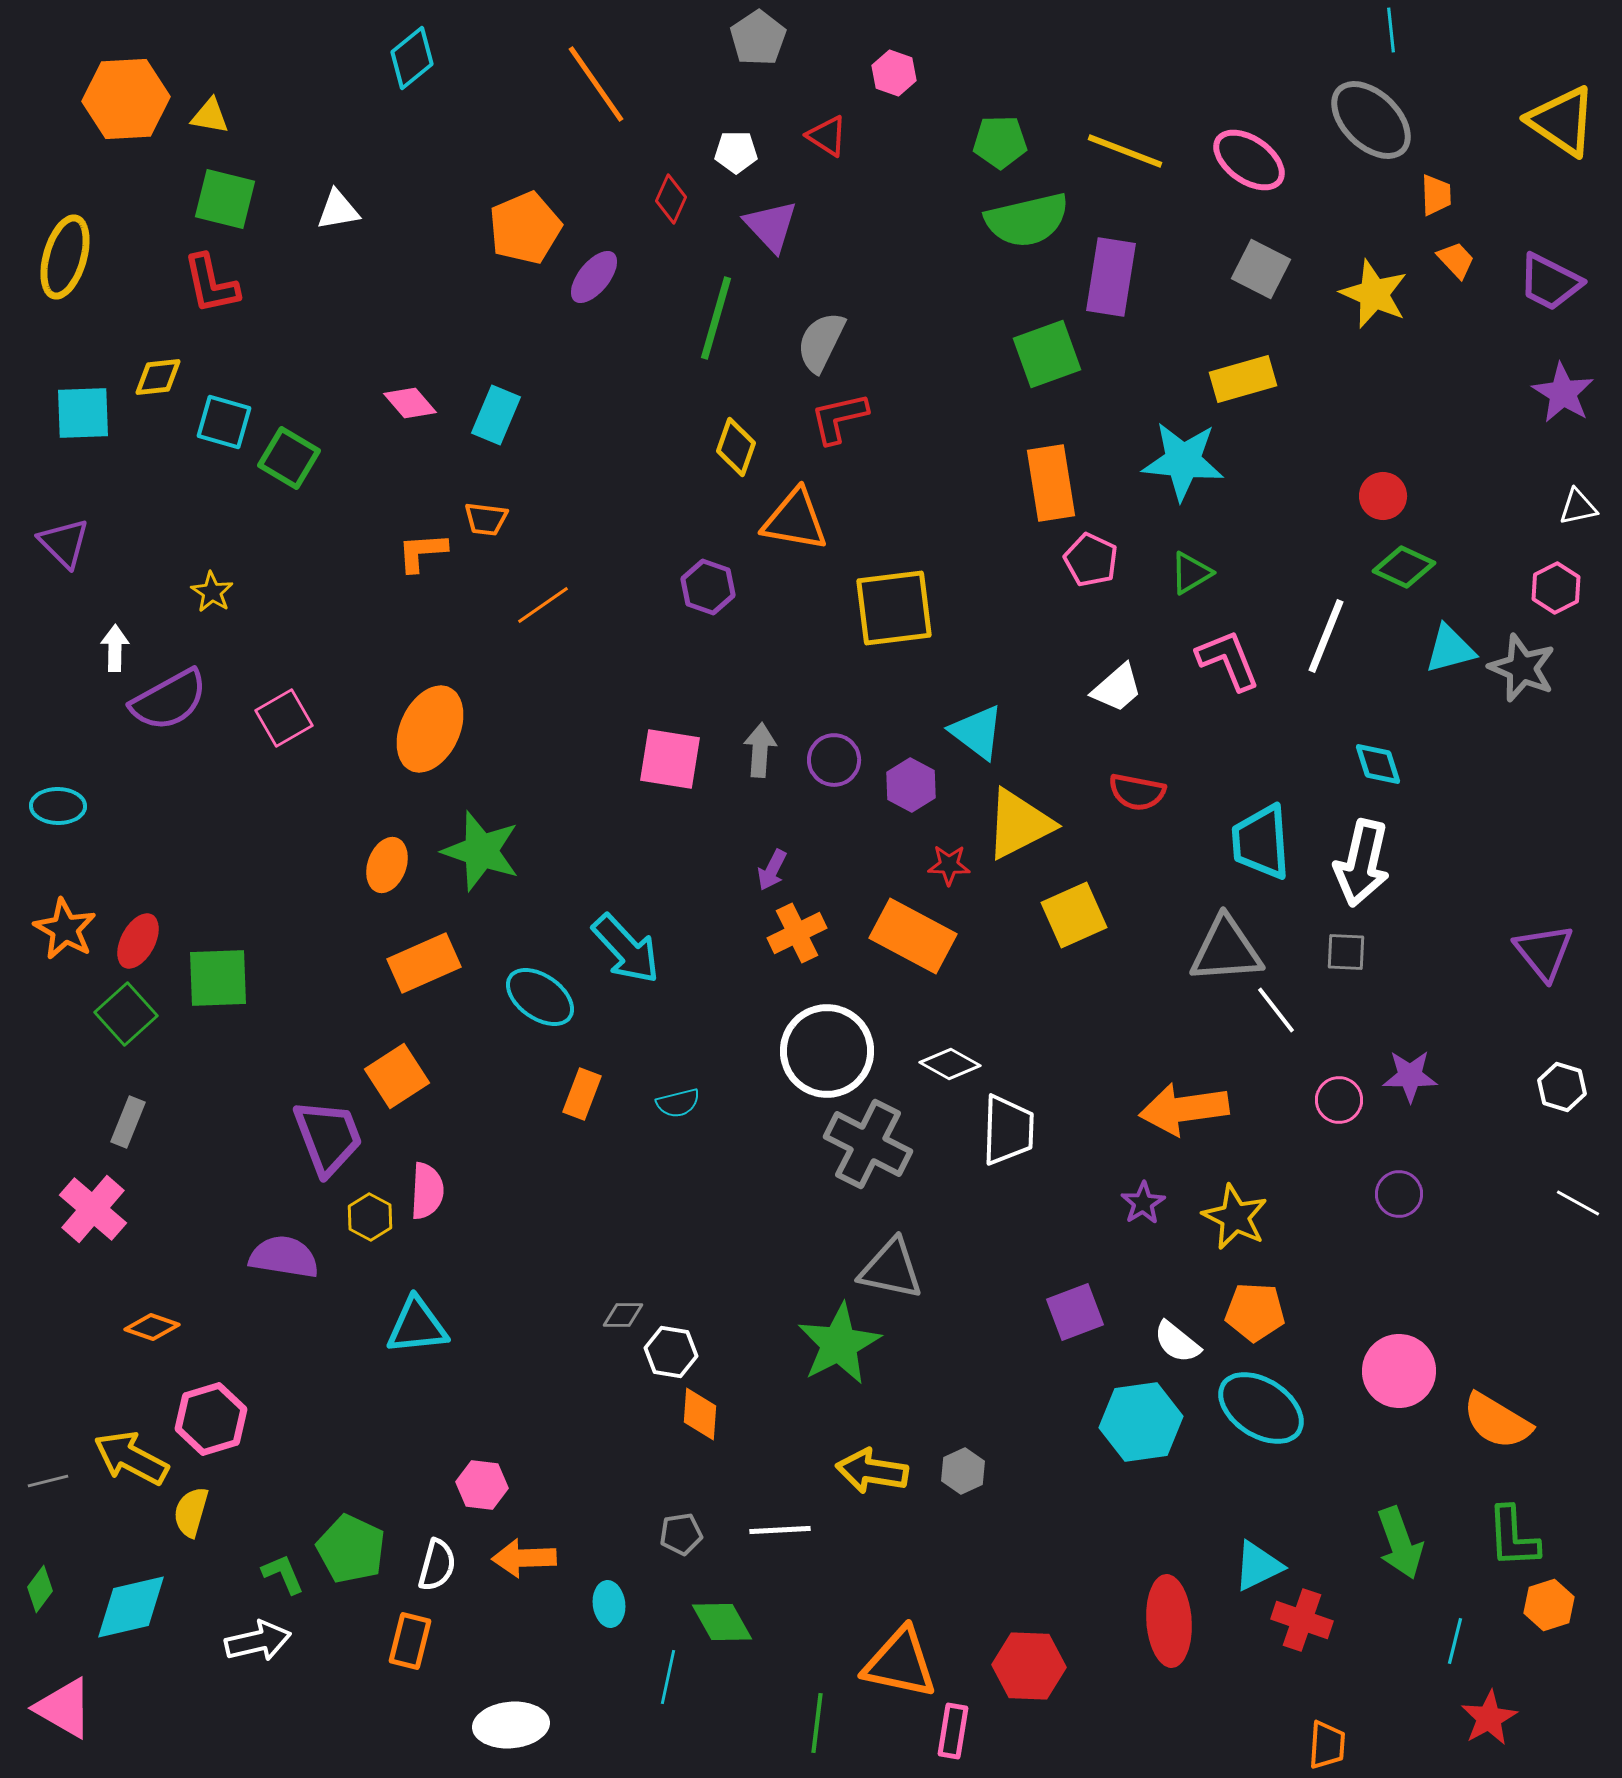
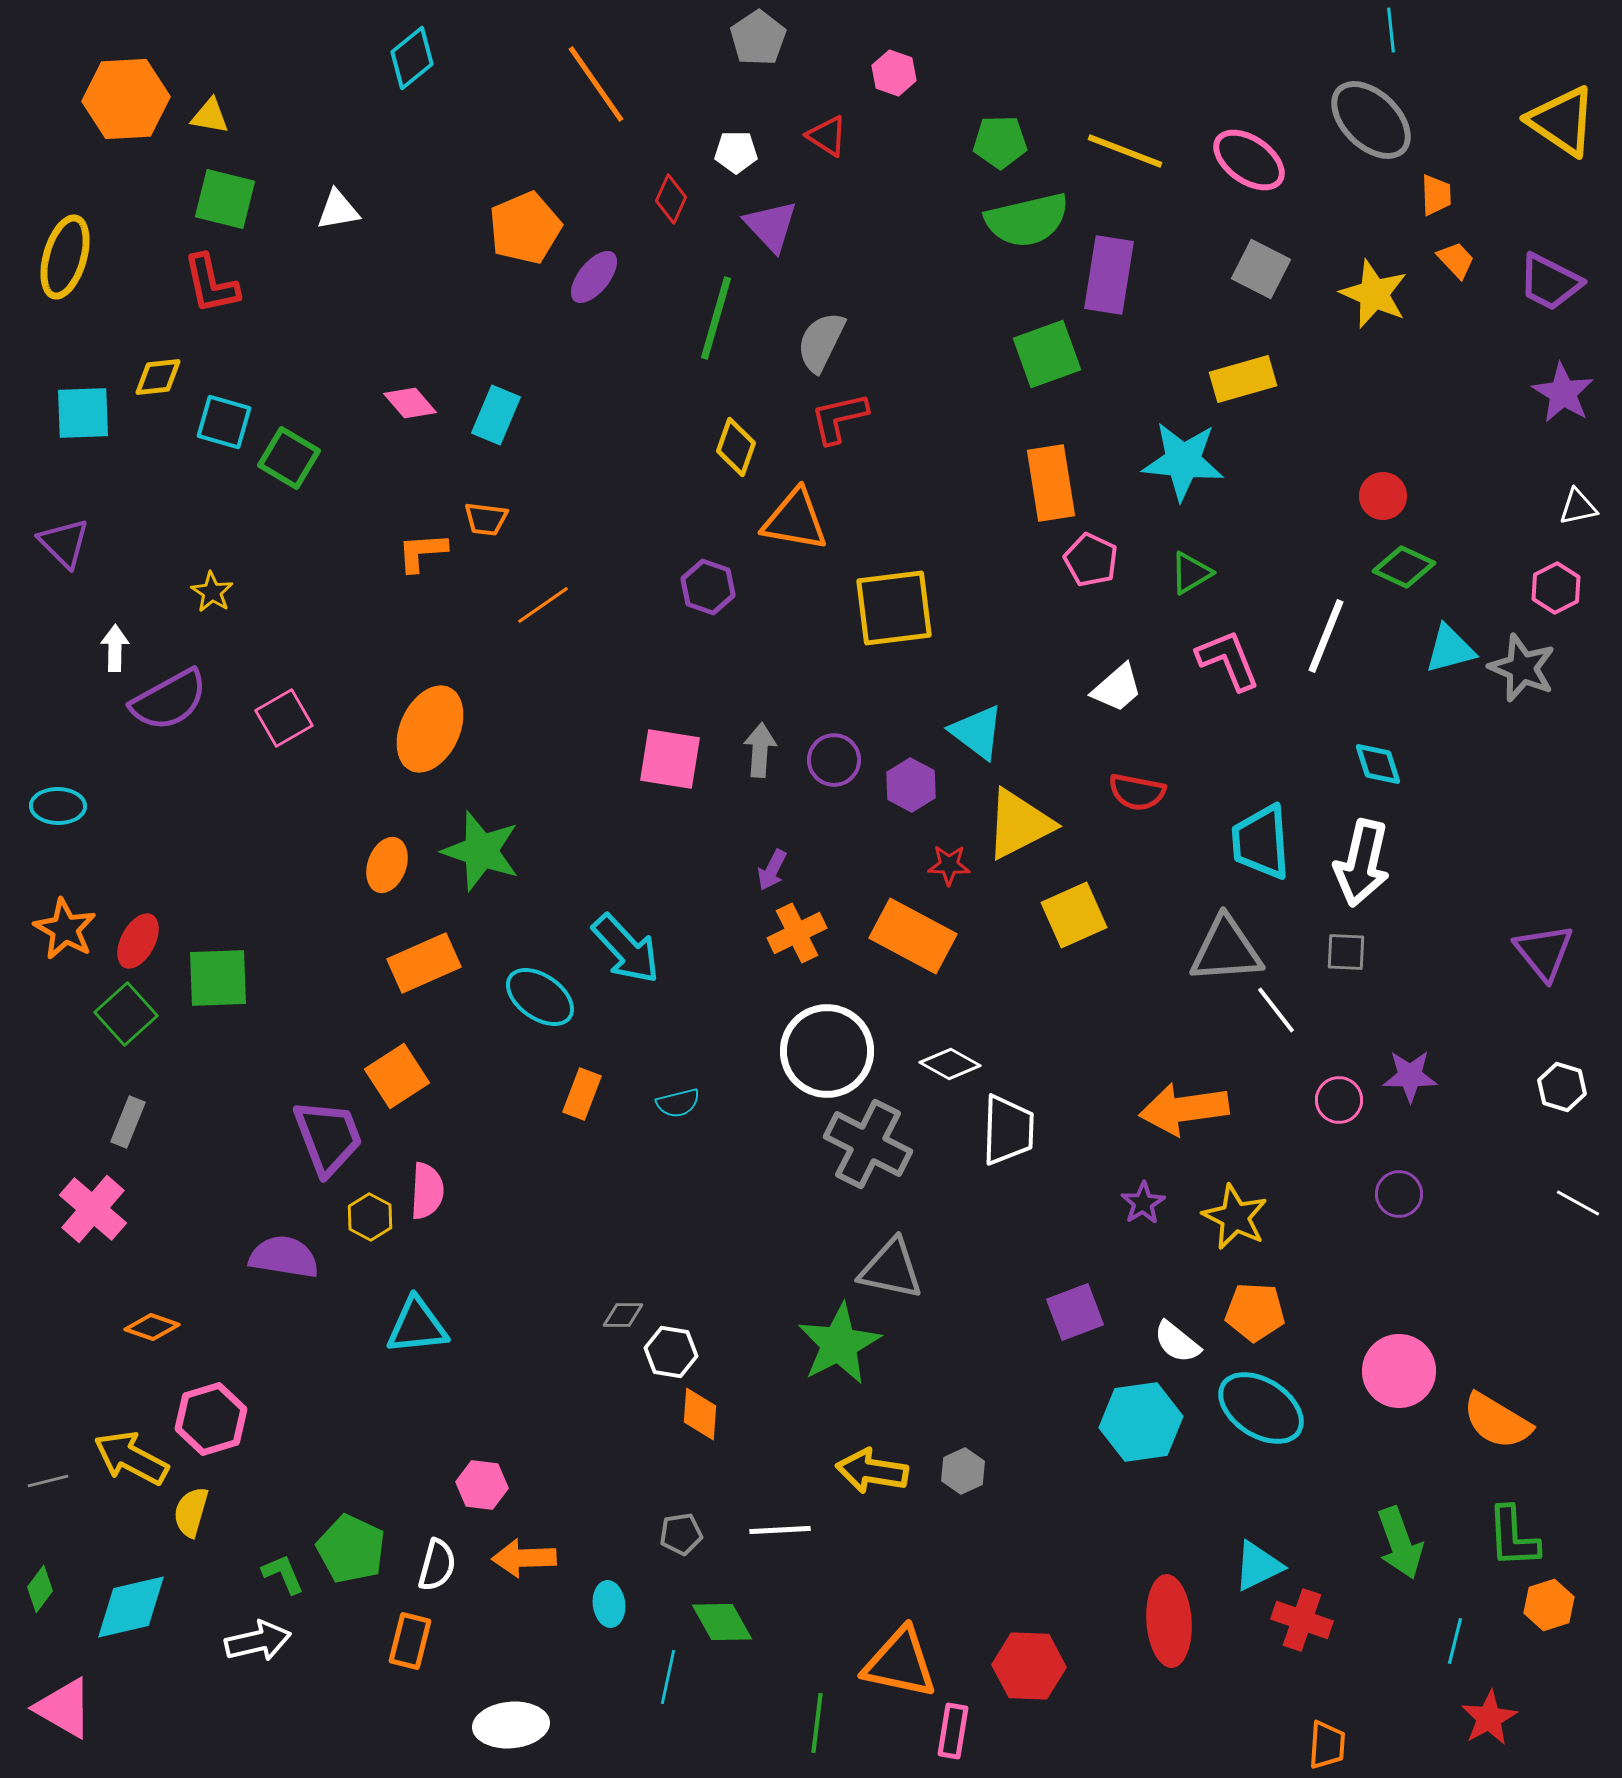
purple rectangle at (1111, 277): moved 2 px left, 2 px up
